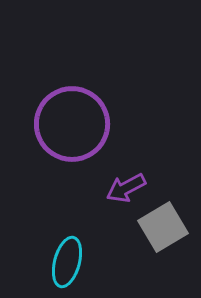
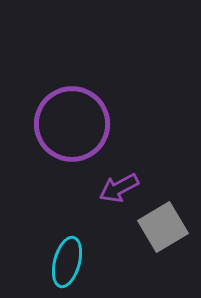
purple arrow: moved 7 px left
